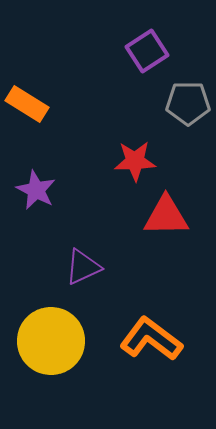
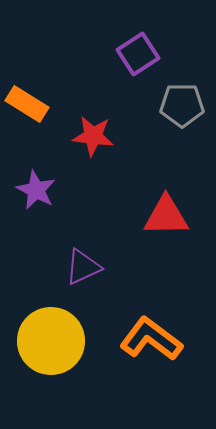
purple square: moved 9 px left, 3 px down
gray pentagon: moved 6 px left, 2 px down
red star: moved 42 px left, 25 px up; rotated 9 degrees clockwise
